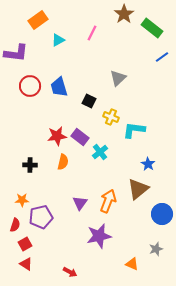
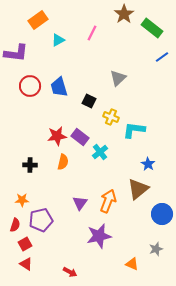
purple pentagon: moved 3 px down
